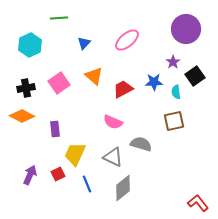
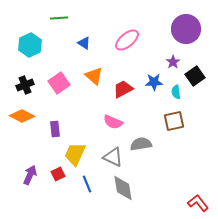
blue triangle: rotated 40 degrees counterclockwise
black cross: moved 1 px left, 3 px up; rotated 12 degrees counterclockwise
gray semicircle: rotated 25 degrees counterclockwise
gray diamond: rotated 60 degrees counterclockwise
